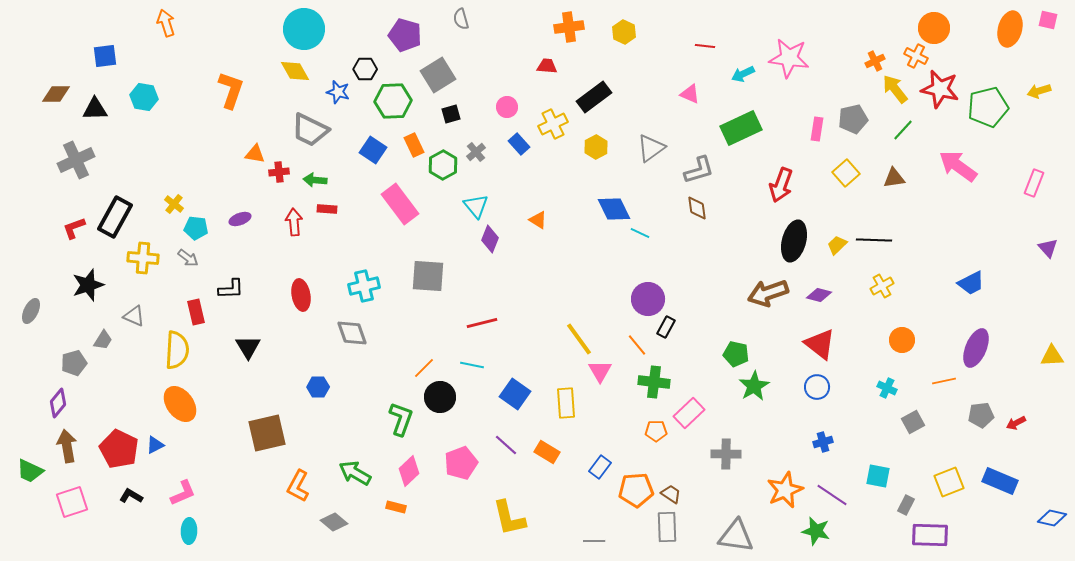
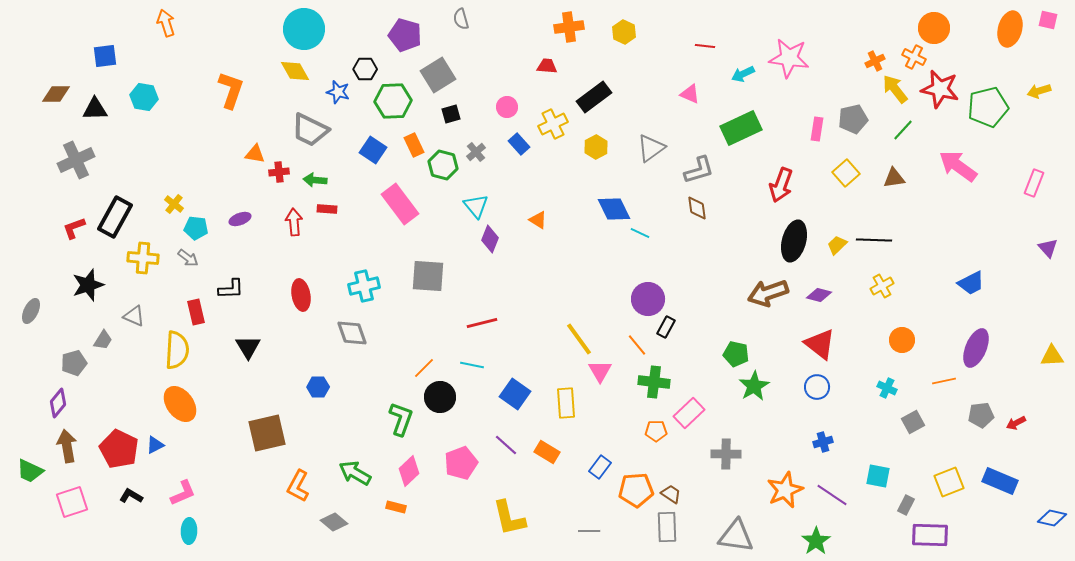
orange cross at (916, 56): moved 2 px left, 1 px down
green hexagon at (443, 165): rotated 16 degrees counterclockwise
green star at (816, 531): moved 10 px down; rotated 24 degrees clockwise
gray line at (594, 541): moved 5 px left, 10 px up
